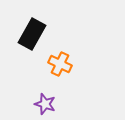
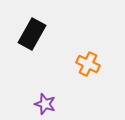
orange cross: moved 28 px right
